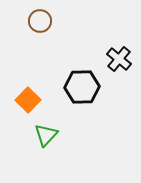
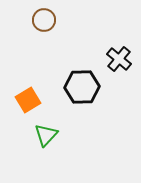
brown circle: moved 4 px right, 1 px up
orange square: rotated 15 degrees clockwise
